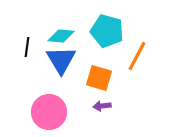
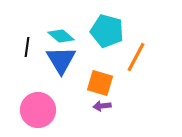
cyan diamond: rotated 36 degrees clockwise
orange line: moved 1 px left, 1 px down
orange square: moved 1 px right, 5 px down
pink circle: moved 11 px left, 2 px up
